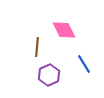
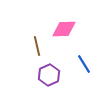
pink diamond: moved 1 px up; rotated 65 degrees counterclockwise
brown line: moved 1 px up; rotated 18 degrees counterclockwise
